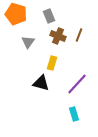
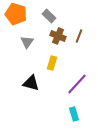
gray rectangle: rotated 24 degrees counterclockwise
brown line: moved 1 px down
gray triangle: moved 1 px left
black triangle: moved 10 px left
